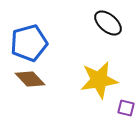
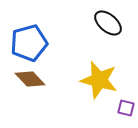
yellow star: rotated 24 degrees clockwise
